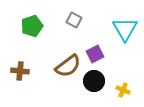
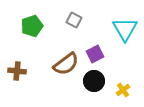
brown semicircle: moved 2 px left, 2 px up
brown cross: moved 3 px left
yellow cross: rotated 32 degrees clockwise
